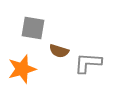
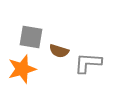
gray square: moved 2 px left, 9 px down
